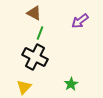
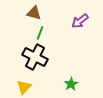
brown triangle: rotated 14 degrees counterclockwise
